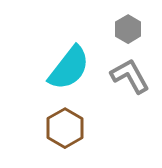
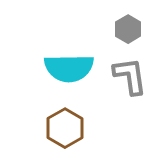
cyan semicircle: rotated 51 degrees clockwise
gray L-shape: rotated 21 degrees clockwise
